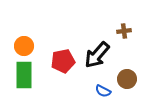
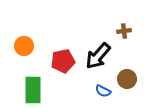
black arrow: moved 1 px right, 1 px down
green rectangle: moved 9 px right, 15 px down
